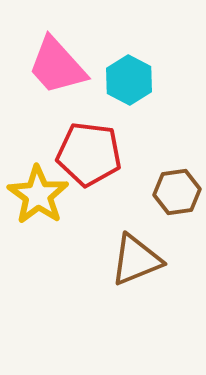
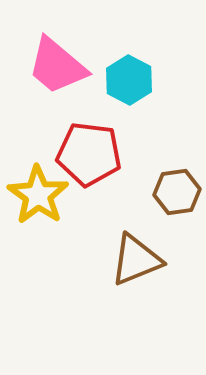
pink trapezoid: rotated 8 degrees counterclockwise
